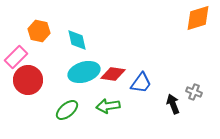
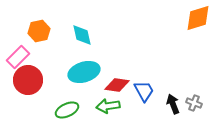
orange hexagon: rotated 25 degrees counterclockwise
cyan diamond: moved 5 px right, 5 px up
pink rectangle: moved 2 px right
red diamond: moved 4 px right, 11 px down
blue trapezoid: moved 3 px right, 8 px down; rotated 65 degrees counterclockwise
gray cross: moved 11 px down
green ellipse: rotated 15 degrees clockwise
